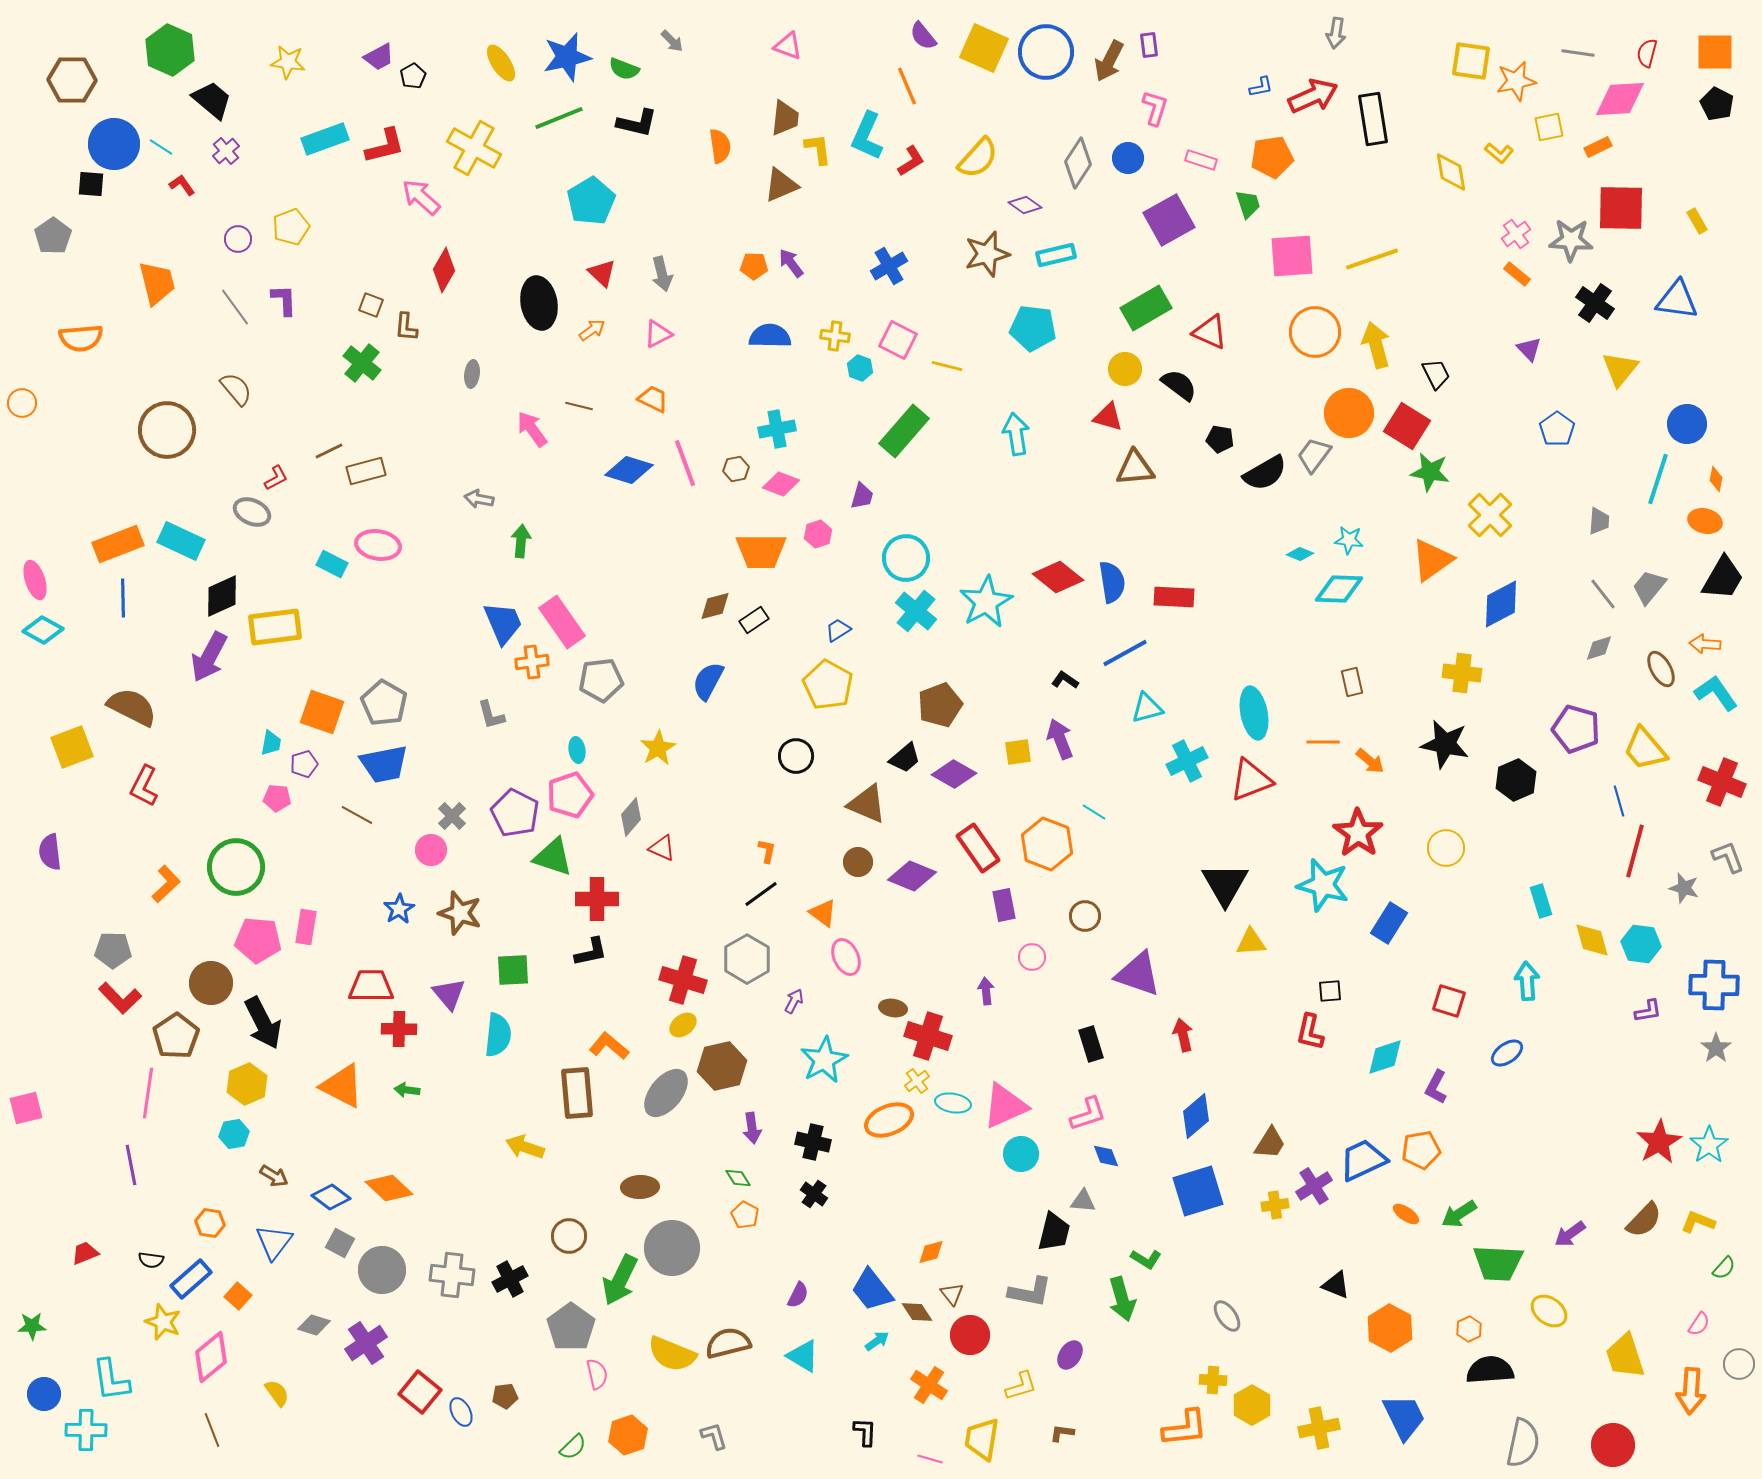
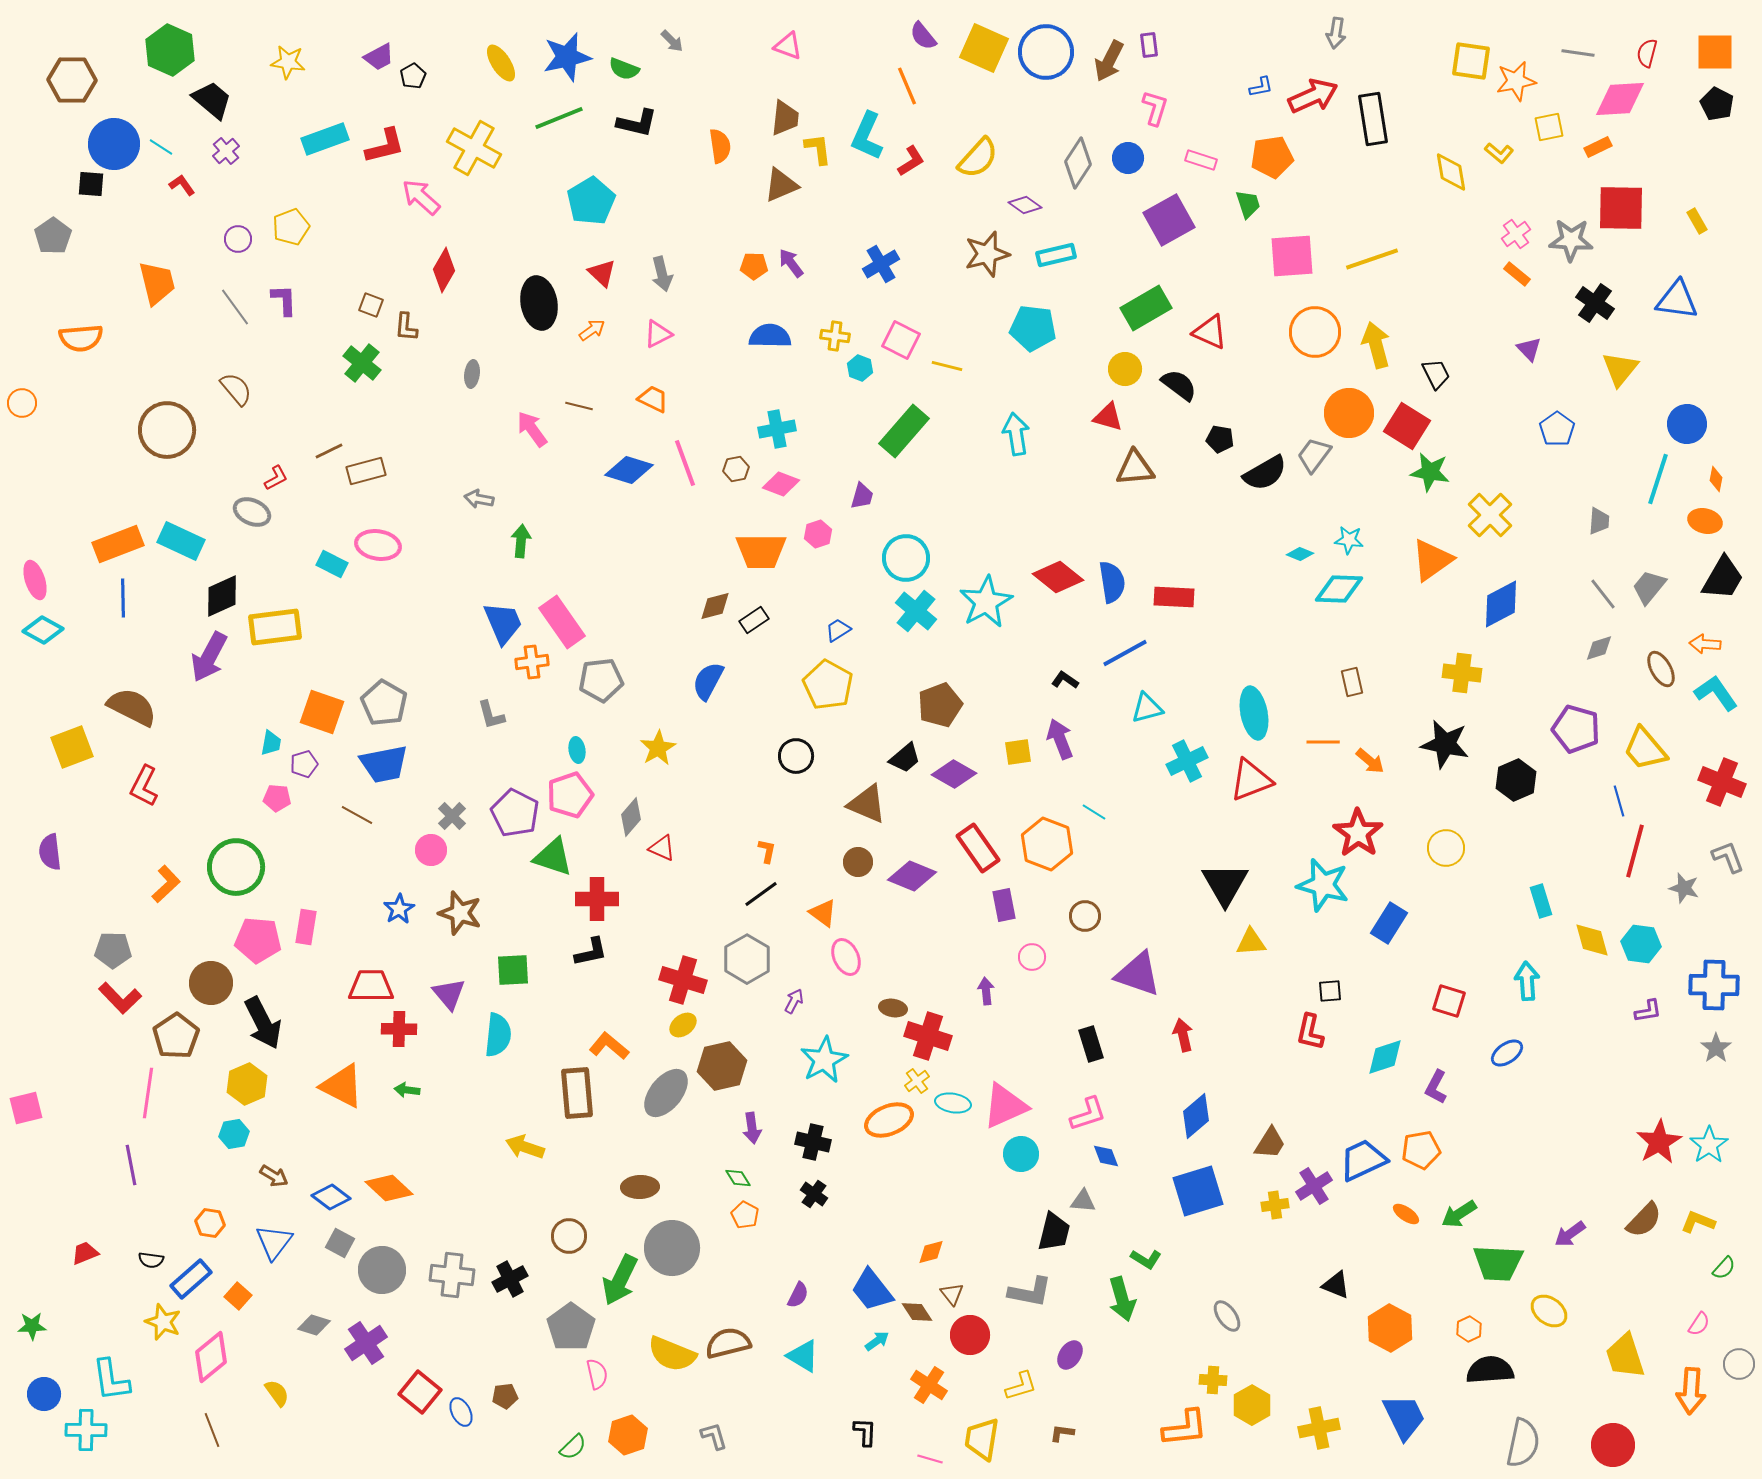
blue cross at (889, 266): moved 8 px left, 2 px up
pink square at (898, 340): moved 3 px right
